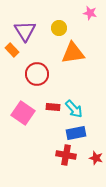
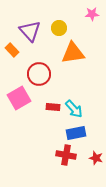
pink star: moved 2 px right, 1 px down; rotated 16 degrees counterclockwise
purple triangle: moved 5 px right; rotated 10 degrees counterclockwise
red circle: moved 2 px right
pink square: moved 4 px left, 15 px up; rotated 25 degrees clockwise
